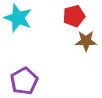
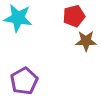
cyan star: rotated 12 degrees counterclockwise
